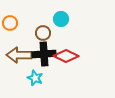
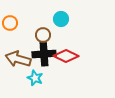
brown circle: moved 2 px down
brown arrow: moved 1 px left, 4 px down; rotated 15 degrees clockwise
